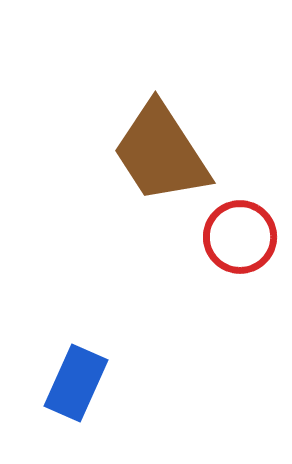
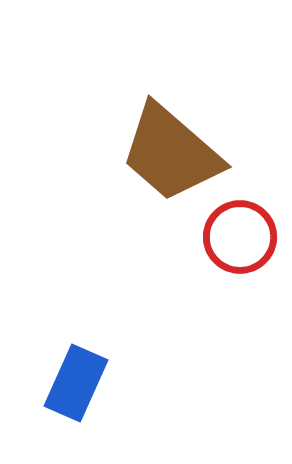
brown trapezoid: moved 10 px right; rotated 16 degrees counterclockwise
